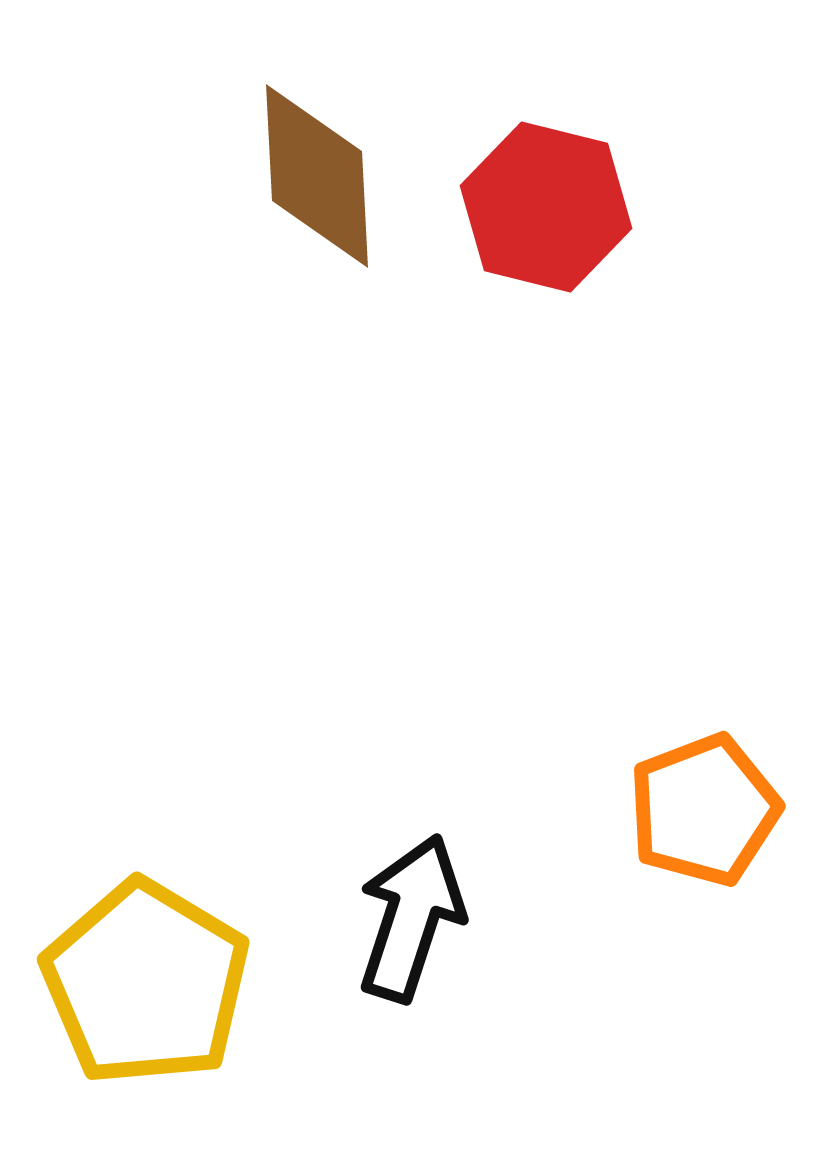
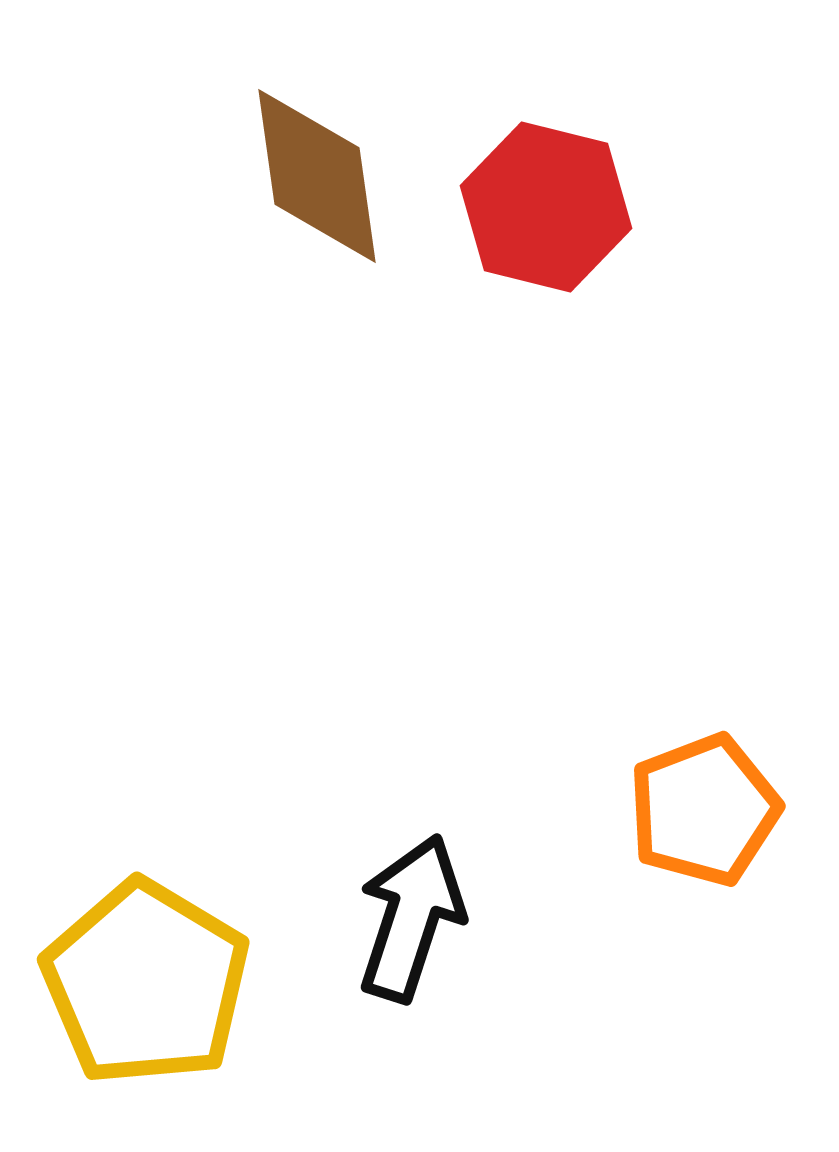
brown diamond: rotated 5 degrees counterclockwise
